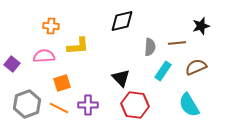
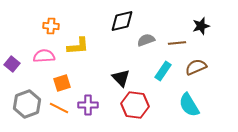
gray semicircle: moved 4 px left, 7 px up; rotated 114 degrees counterclockwise
